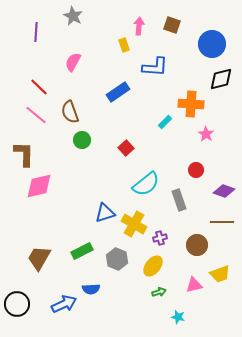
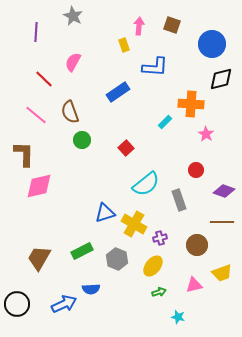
red line: moved 5 px right, 8 px up
yellow trapezoid: moved 2 px right, 1 px up
